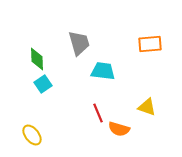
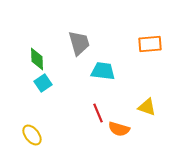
cyan square: moved 1 px up
